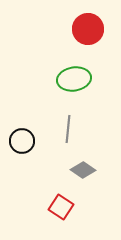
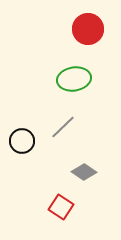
gray line: moved 5 px left, 2 px up; rotated 40 degrees clockwise
gray diamond: moved 1 px right, 2 px down
